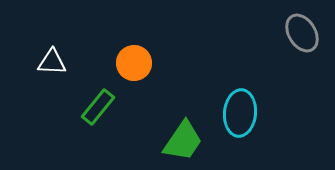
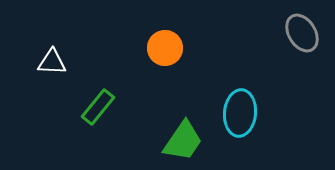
orange circle: moved 31 px right, 15 px up
